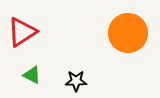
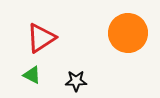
red triangle: moved 19 px right, 6 px down
